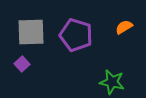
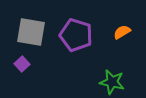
orange semicircle: moved 2 px left, 5 px down
gray square: rotated 12 degrees clockwise
